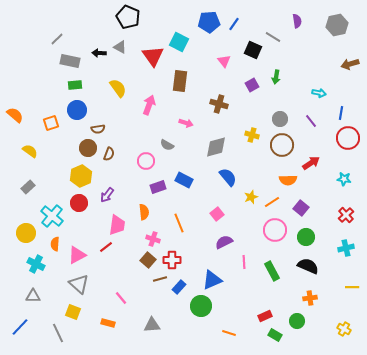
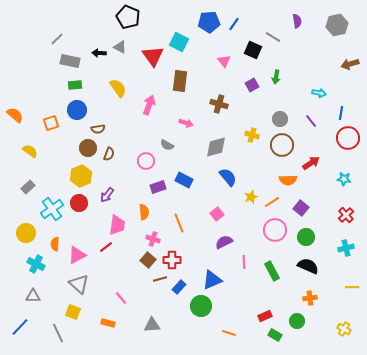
cyan cross at (52, 216): moved 7 px up; rotated 15 degrees clockwise
